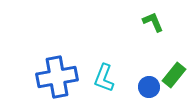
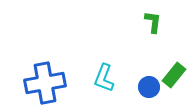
green L-shape: rotated 30 degrees clockwise
blue cross: moved 12 px left, 6 px down
